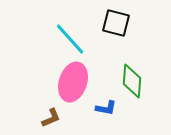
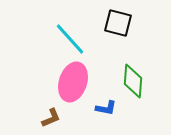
black square: moved 2 px right
green diamond: moved 1 px right
